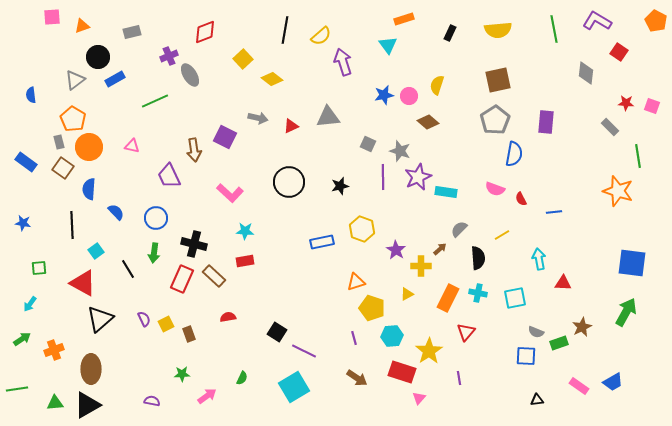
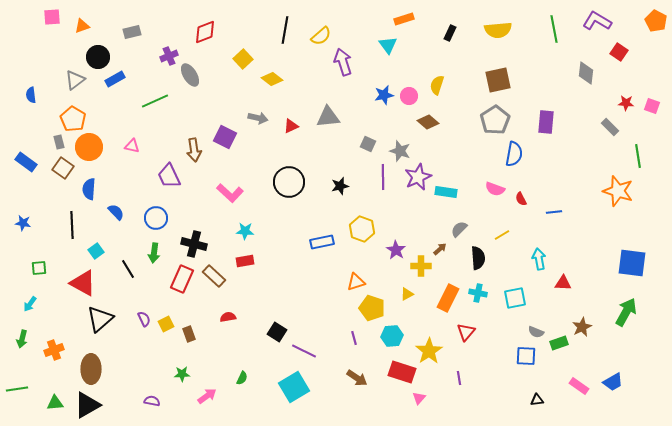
green arrow at (22, 339): rotated 138 degrees clockwise
